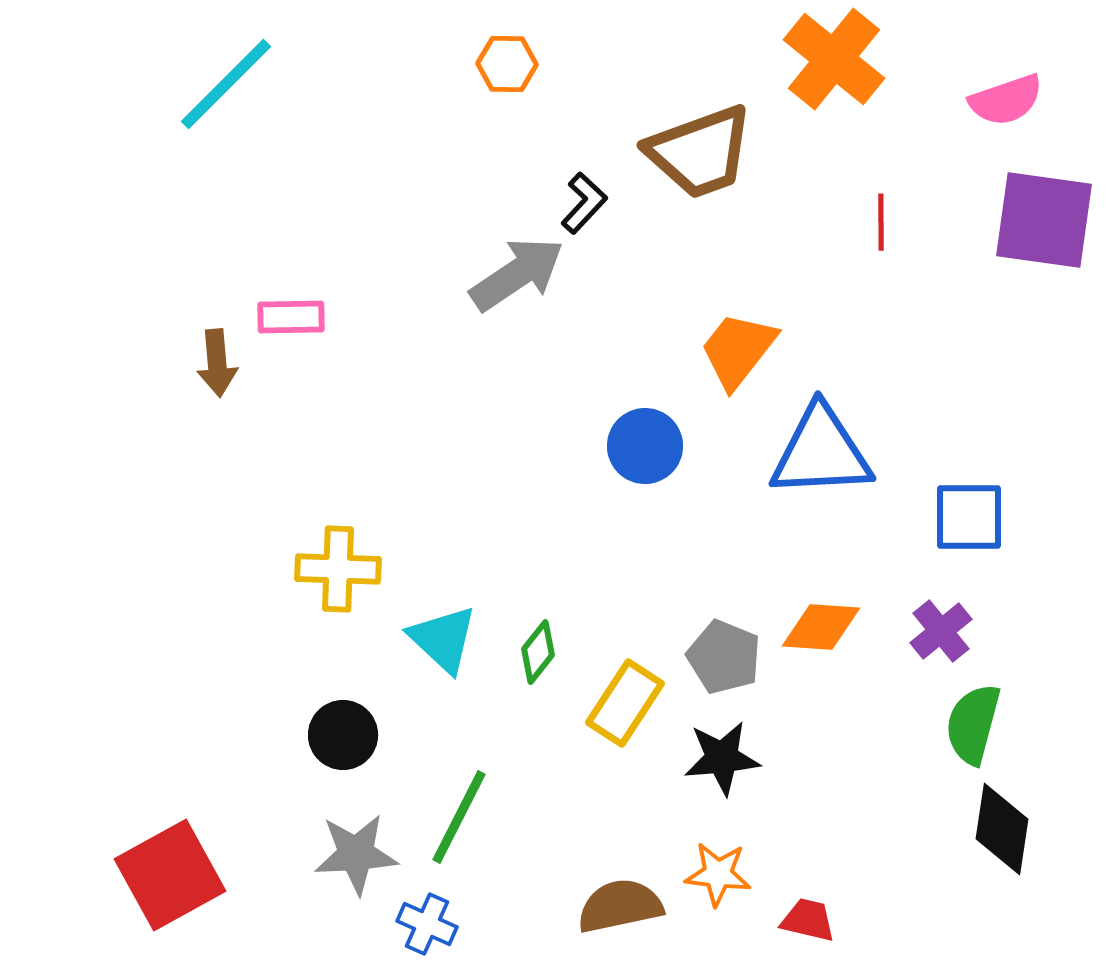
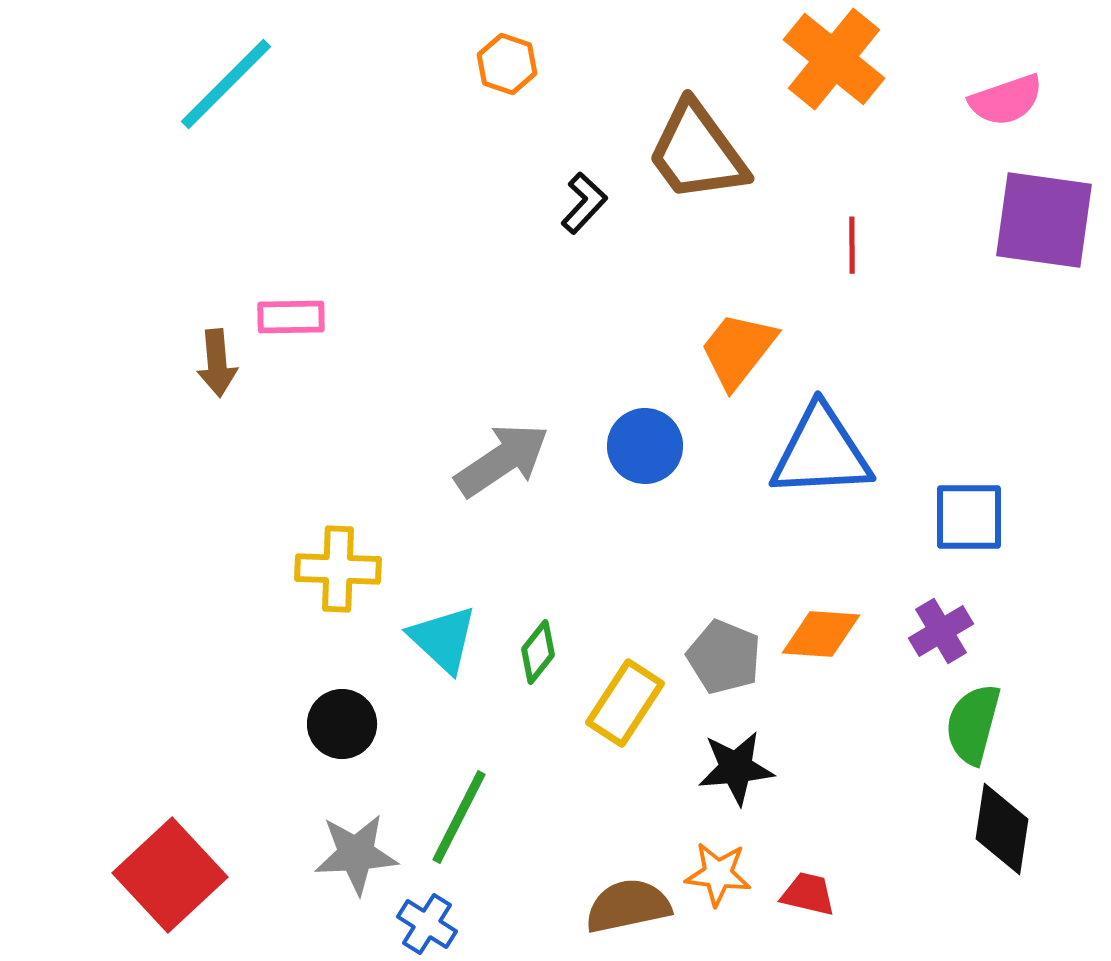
orange hexagon: rotated 18 degrees clockwise
brown trapezoid: moved 3 px left; rotated 74 degrees clockwise
red line: moved 29 px left, 23 px down
gray arrow: moved 15 px left, 186 px down
orange diamond: moved 7 px down
purple cross: rotated 8 degrees clockwise
black circle: moved 1 px left, 11 px up
black star: moved 14 px right, 10 px down
red square: rotated 14 degrees counterclockwise
brown semicircle: moved 8 px right
red trapezoid: moved 26 px up
blue cross: rotated 8 degrees clockwise
